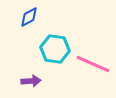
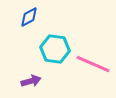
purple arrow: rotated 12 degrees counterclockwise
